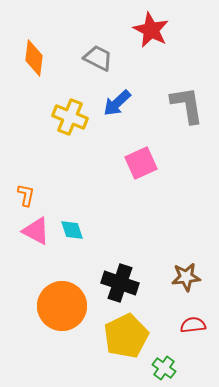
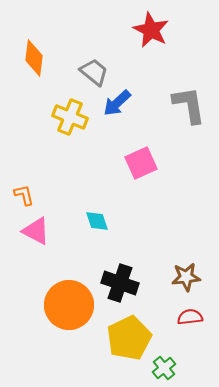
gray trapezoid: moved 4 px left, 14 px down; rotated 12 degrees clockwise
gray L-shape: moved 2 px right
orange L-shape: moved 2 px left; rotated 25 degrees counterclockwise
cyan diamond: moved 25 px right, 9 px up
orange circle: moved 7 px right, 1 px up
red semicircle: moved 3 px left, 8 px up
yellow pentagon: moved 3 px right, 2 px down
green cross: rotated 15 degrees clockwise
